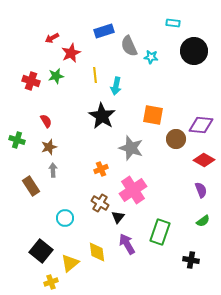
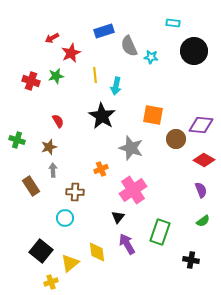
red semicircle: moved 12 px right
brown cross: moved 25 px left, 11 px up; rotated 30 degrees counterclockwise
